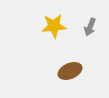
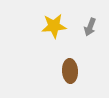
brown ellipse: rotated 70 degrees counterclockwise
